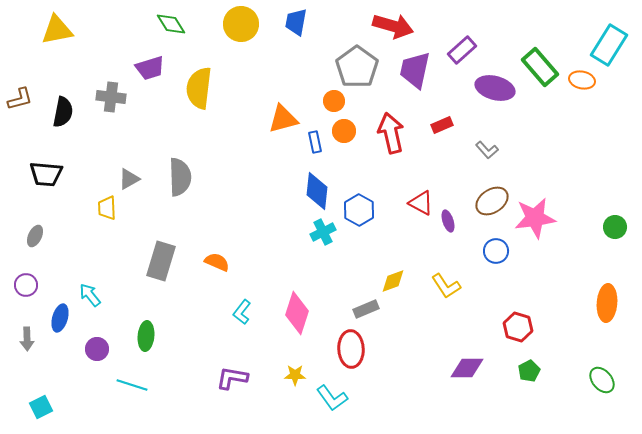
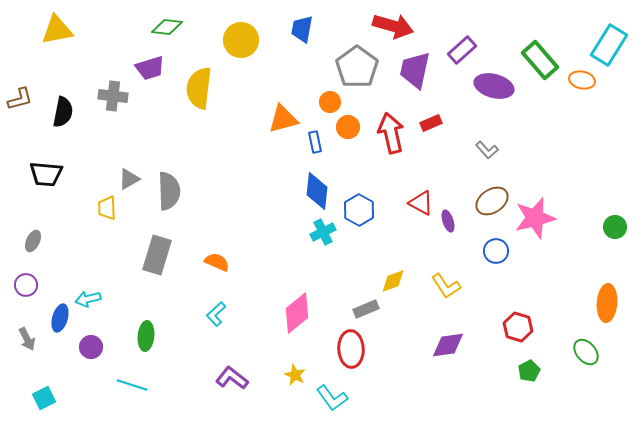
blue trapezoid at (296, 22): moved 6 px right, 7 px down
green diamond at (171, 24): moved 4 px left, 3 px down; rotated 52 degrees counterclockwise
yellow circle at (241, 24): moved 16 px down
green rectangle at (540, 67): moved 7 px up
purple ellipse at (495, 88): moved 1 px left, 2 px up
gray cross at (111, 97): moved 2 px right, 1 px up
orange circle at (334, 101): moved 4 px left, 1 px down
red rectangle at (442, 125): moved 11 px left, 2 px up
orange circle at (344, 131): moved 4 px right, 4 px up
gray semicircle at (180, 177): moved 11 px left, 14 px down
pink star at (535, 218): rotated 6 degrees counterclockwise
gray ellipse at (35, 236): moved 2 px left, 5 px down
gray rectangle at (161, 261): moved 4 px left, 6 px up
cyan arrow at (90, 295): moved 2 px left, 4 px down; rotated 65 degrees counterclockwise
cyan L-shape at (242, 312): moved 26 px left, 2 px down; rotated 10 degrees clockwise
pink diamond at (297, 313): rotated 33 degrees clockwise
gray arrow at (27, 339): rotated 25 degrees counterclockwise
purple circle at (97, 349): moved 6 px left, 2 px up
purple diamond at (467, 368): moved 19 px left, 23 px up; rotated 8 degrees counterclockwise
yellow star at (295, 375): rotated 25 degrees clockwise
purple L-shape at (232, 378): rotated 28 degrees clockwise
green ellipse at (602, 380): moved 16 px left, 28 px up
cyan square at (41, 407): moved 3 px right, 9 px up
